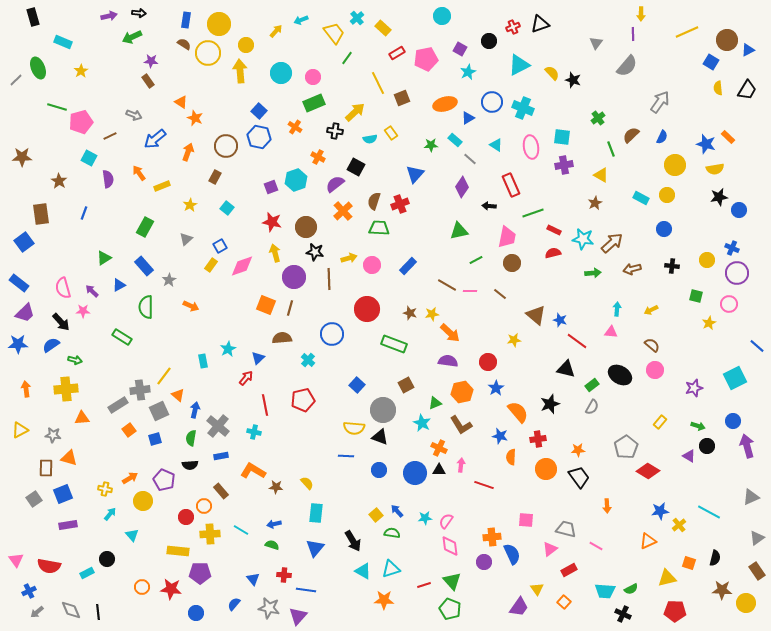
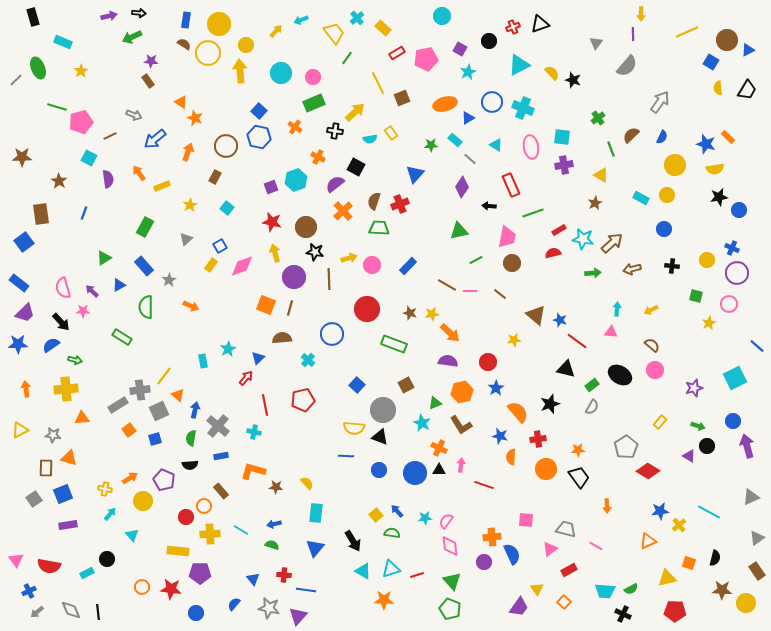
red rectangle at (554, 230): moved 5 px right; rotated 56 degrees counterclockwise
orange L-shape at (253, 471): rotated 15 degrees counterclockwise
red line at (424, 585): moved 7 px left, 10 px up
